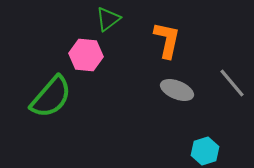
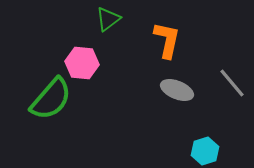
pink hexagon: moved 4 px left, 8 px down
green semicircle: moved 2 px down
